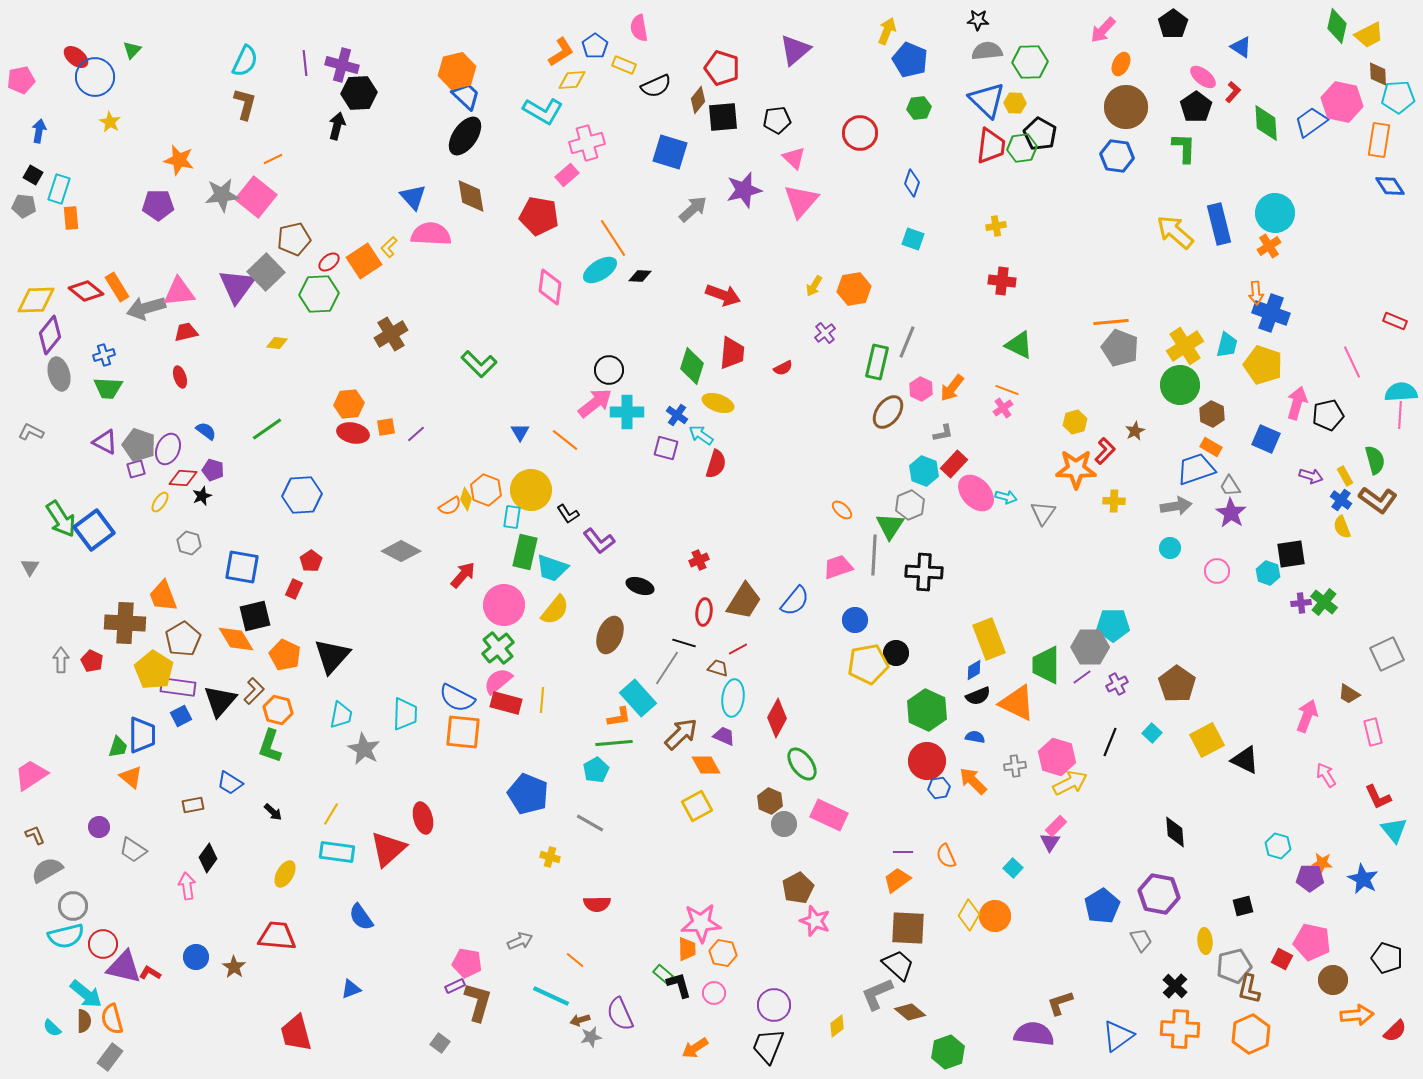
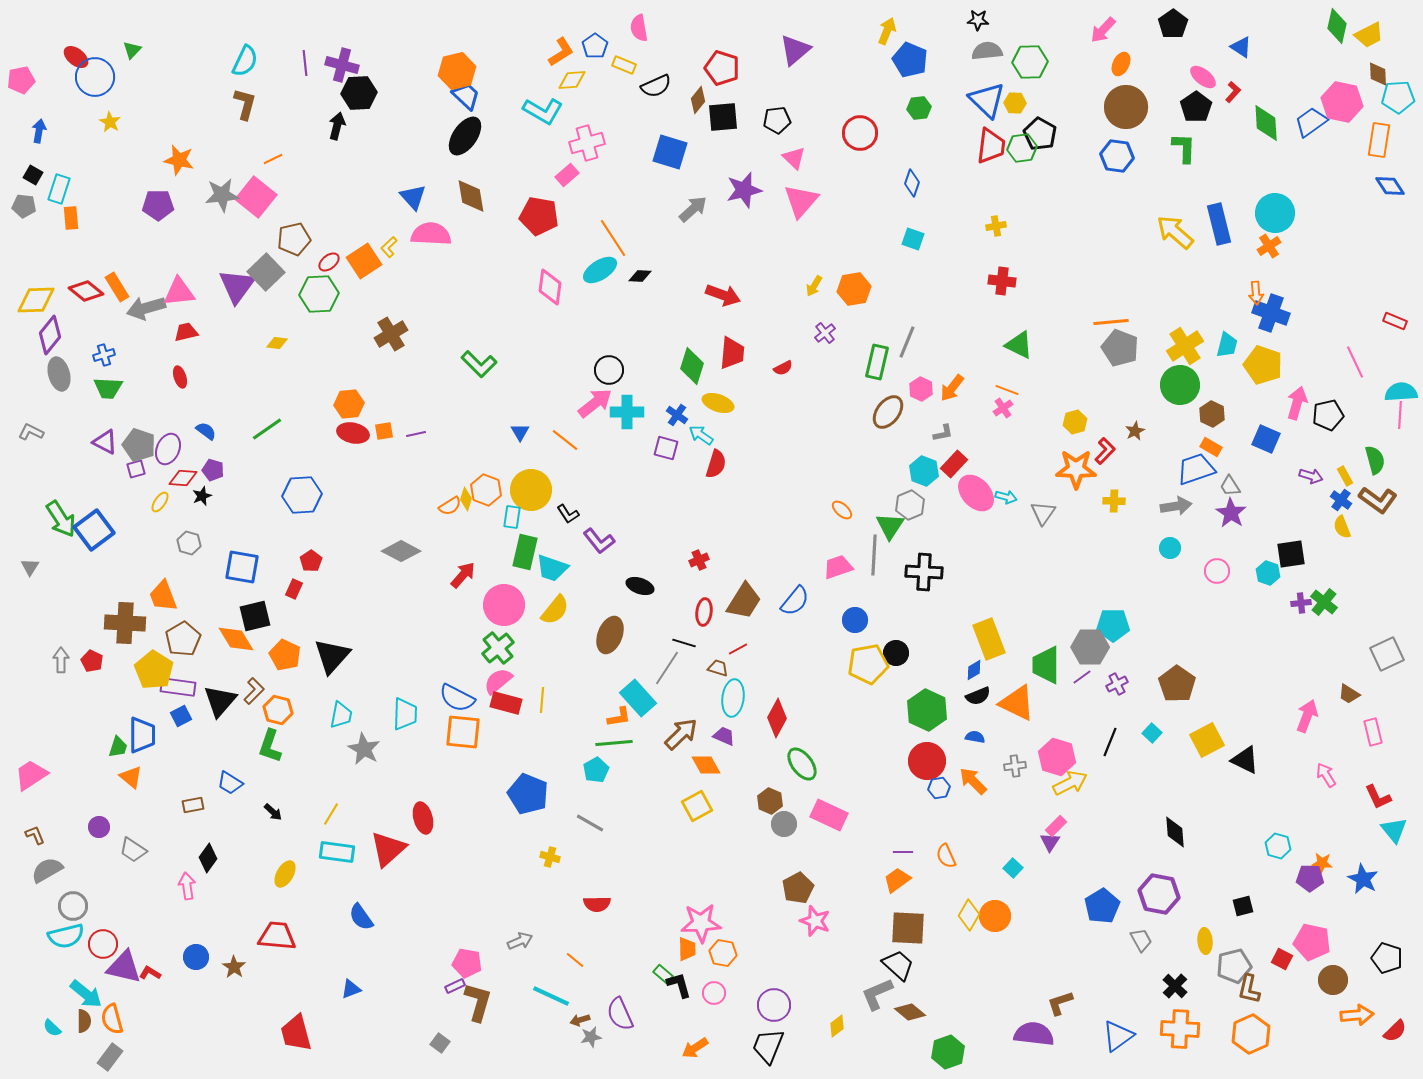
pink line at (1352, 362): moved 3 px right
orange square at (386, 427): moved 2 px left, 4 px down
purple line at (416, 434): rotated 30 degrees clockwise
